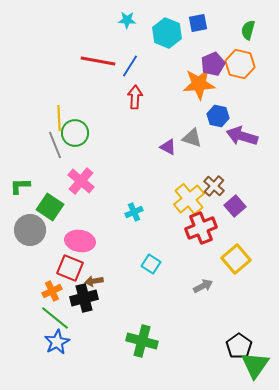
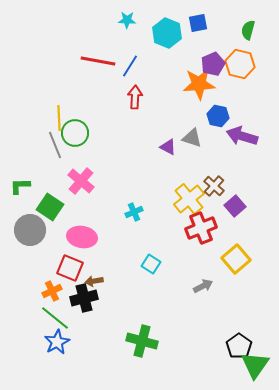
pink ellipse: moved 2 px right, 4 px up
